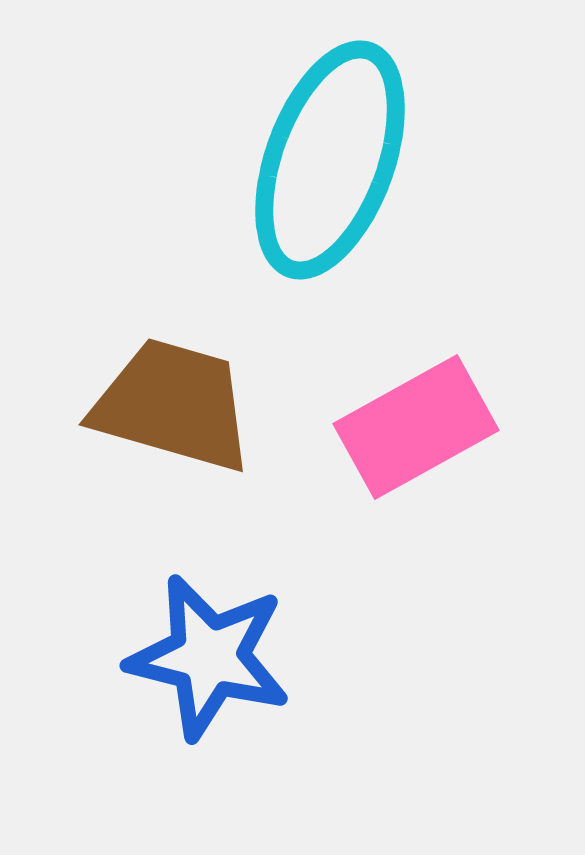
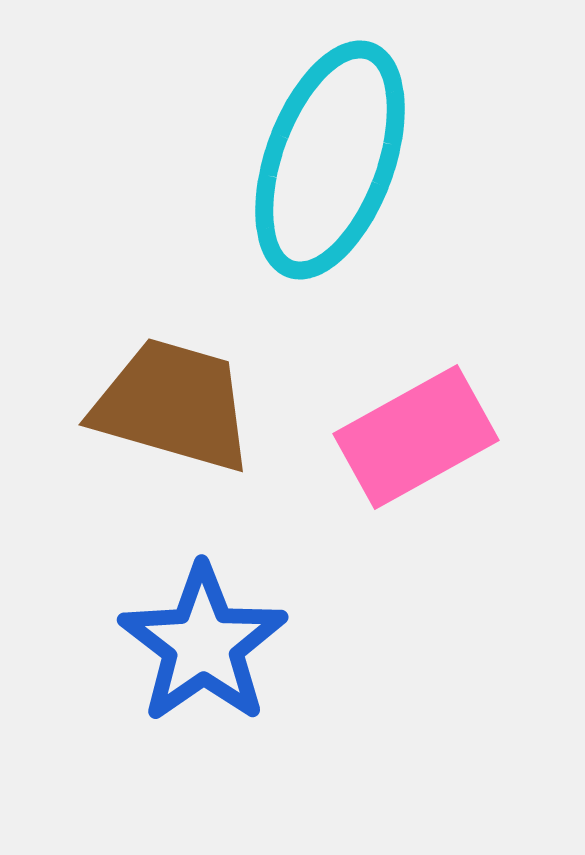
pink rectangle: moved 10 px down
blue star: moved 6 px left, 13 px up; rotated 23 degrees clockwise
